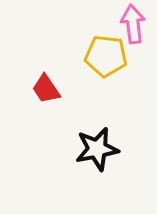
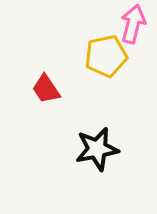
pink arrow: rotated 21 degrees clockwise
yellow pentagon: rotated 18 degrees counterclockwise
